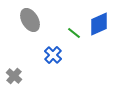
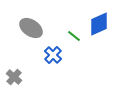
gray ellipse: moved 1 px right, 8 px down; rotated 25 degrees counterclockwise
green line: moved 3 px down
gray cross: moved 1 px down
